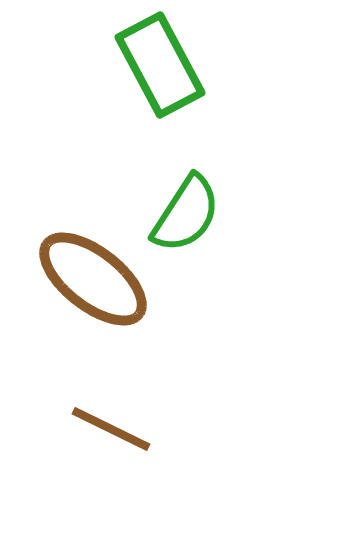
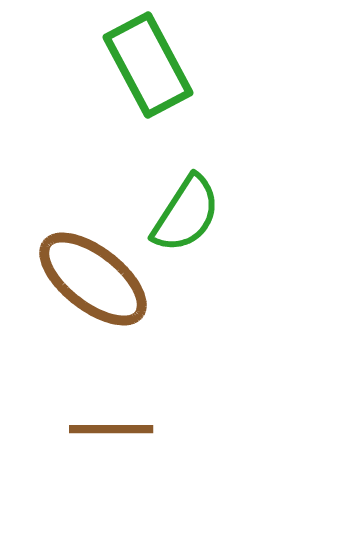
green rectangle: moved 12 px left
brown line: rotated 26 degrees counterclockwise
